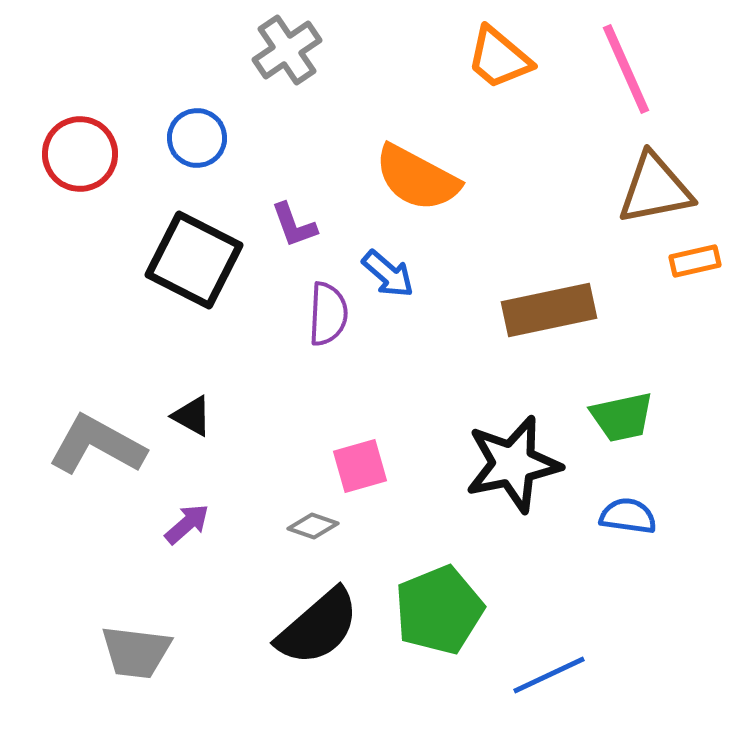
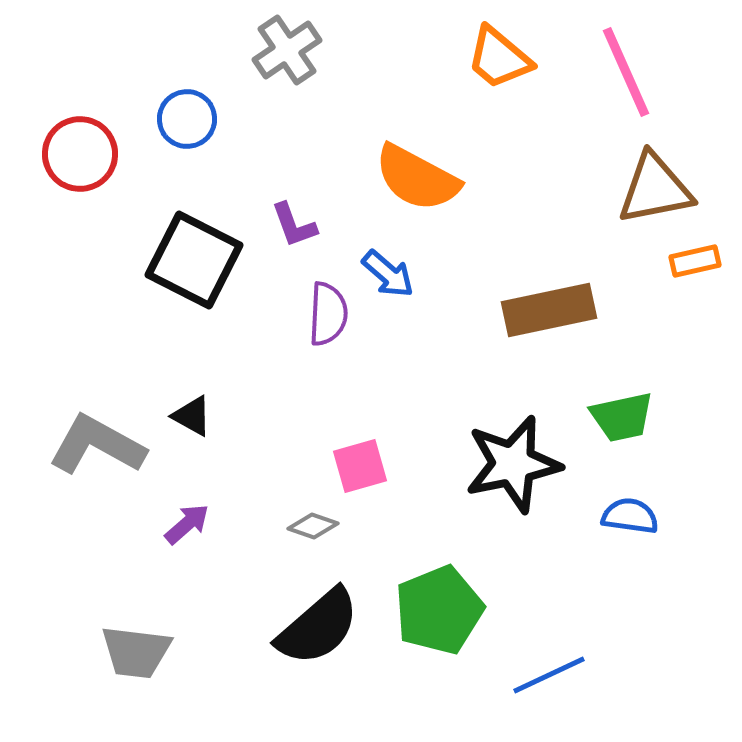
pink line: moved 3 px down
blue circle: moved 10 px left, 19 px up
blue semicircle: moved 2 px right
